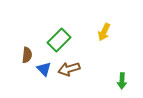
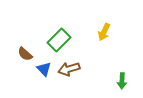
brown semicircle: moved 2 px left, 1 px up; rotated 126 degrees clockwise
